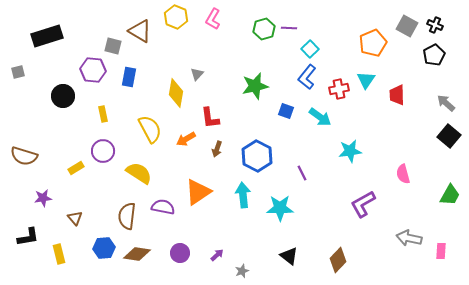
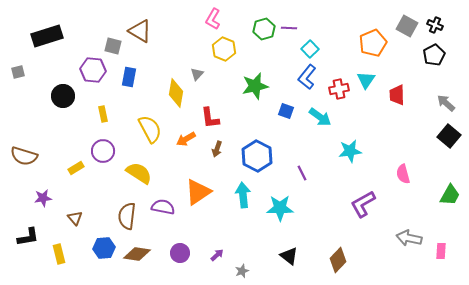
yellow hexagon at (176, 17): moved 48 px right, 32 px down
